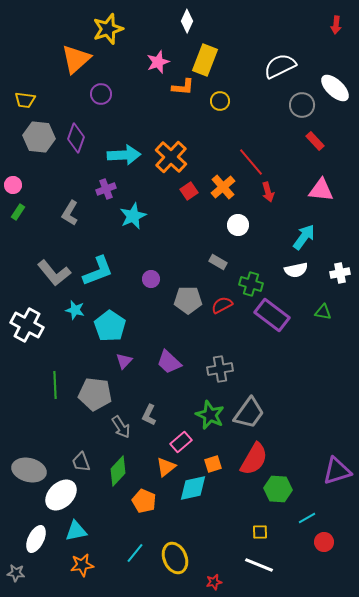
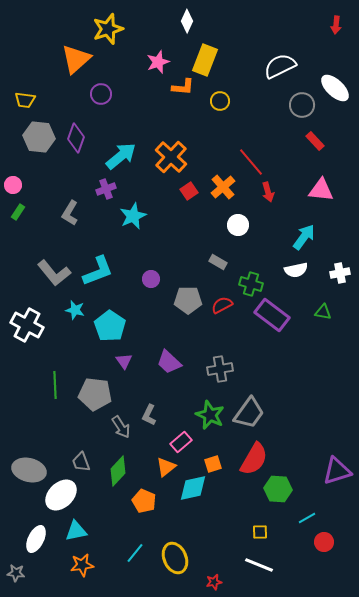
cyan arrow at (124, 155): moved 3 px left, 1 px down; rotated 36 degrees counterclockwise
purple triangle at (124, 361): rotated 18 degrees counterclockwise
